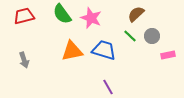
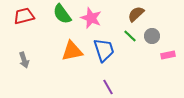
blue trapezoid: rotated 55 degrees clockwise
